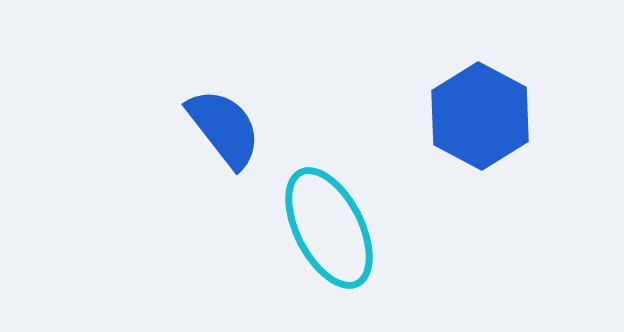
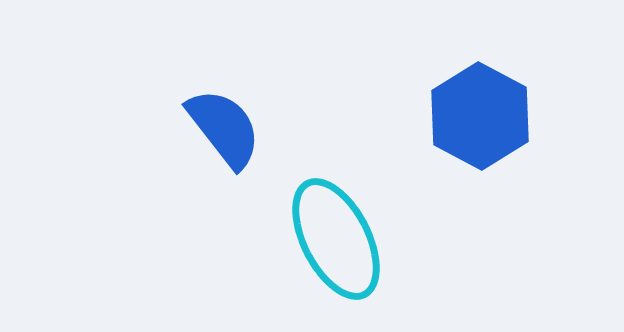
cyan ellipse: moved 7 px right, 11 px down
